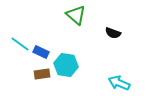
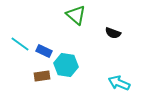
blue rectangle: moved 3 px right, 1 px up
brown rectangle: moved 2 px down
